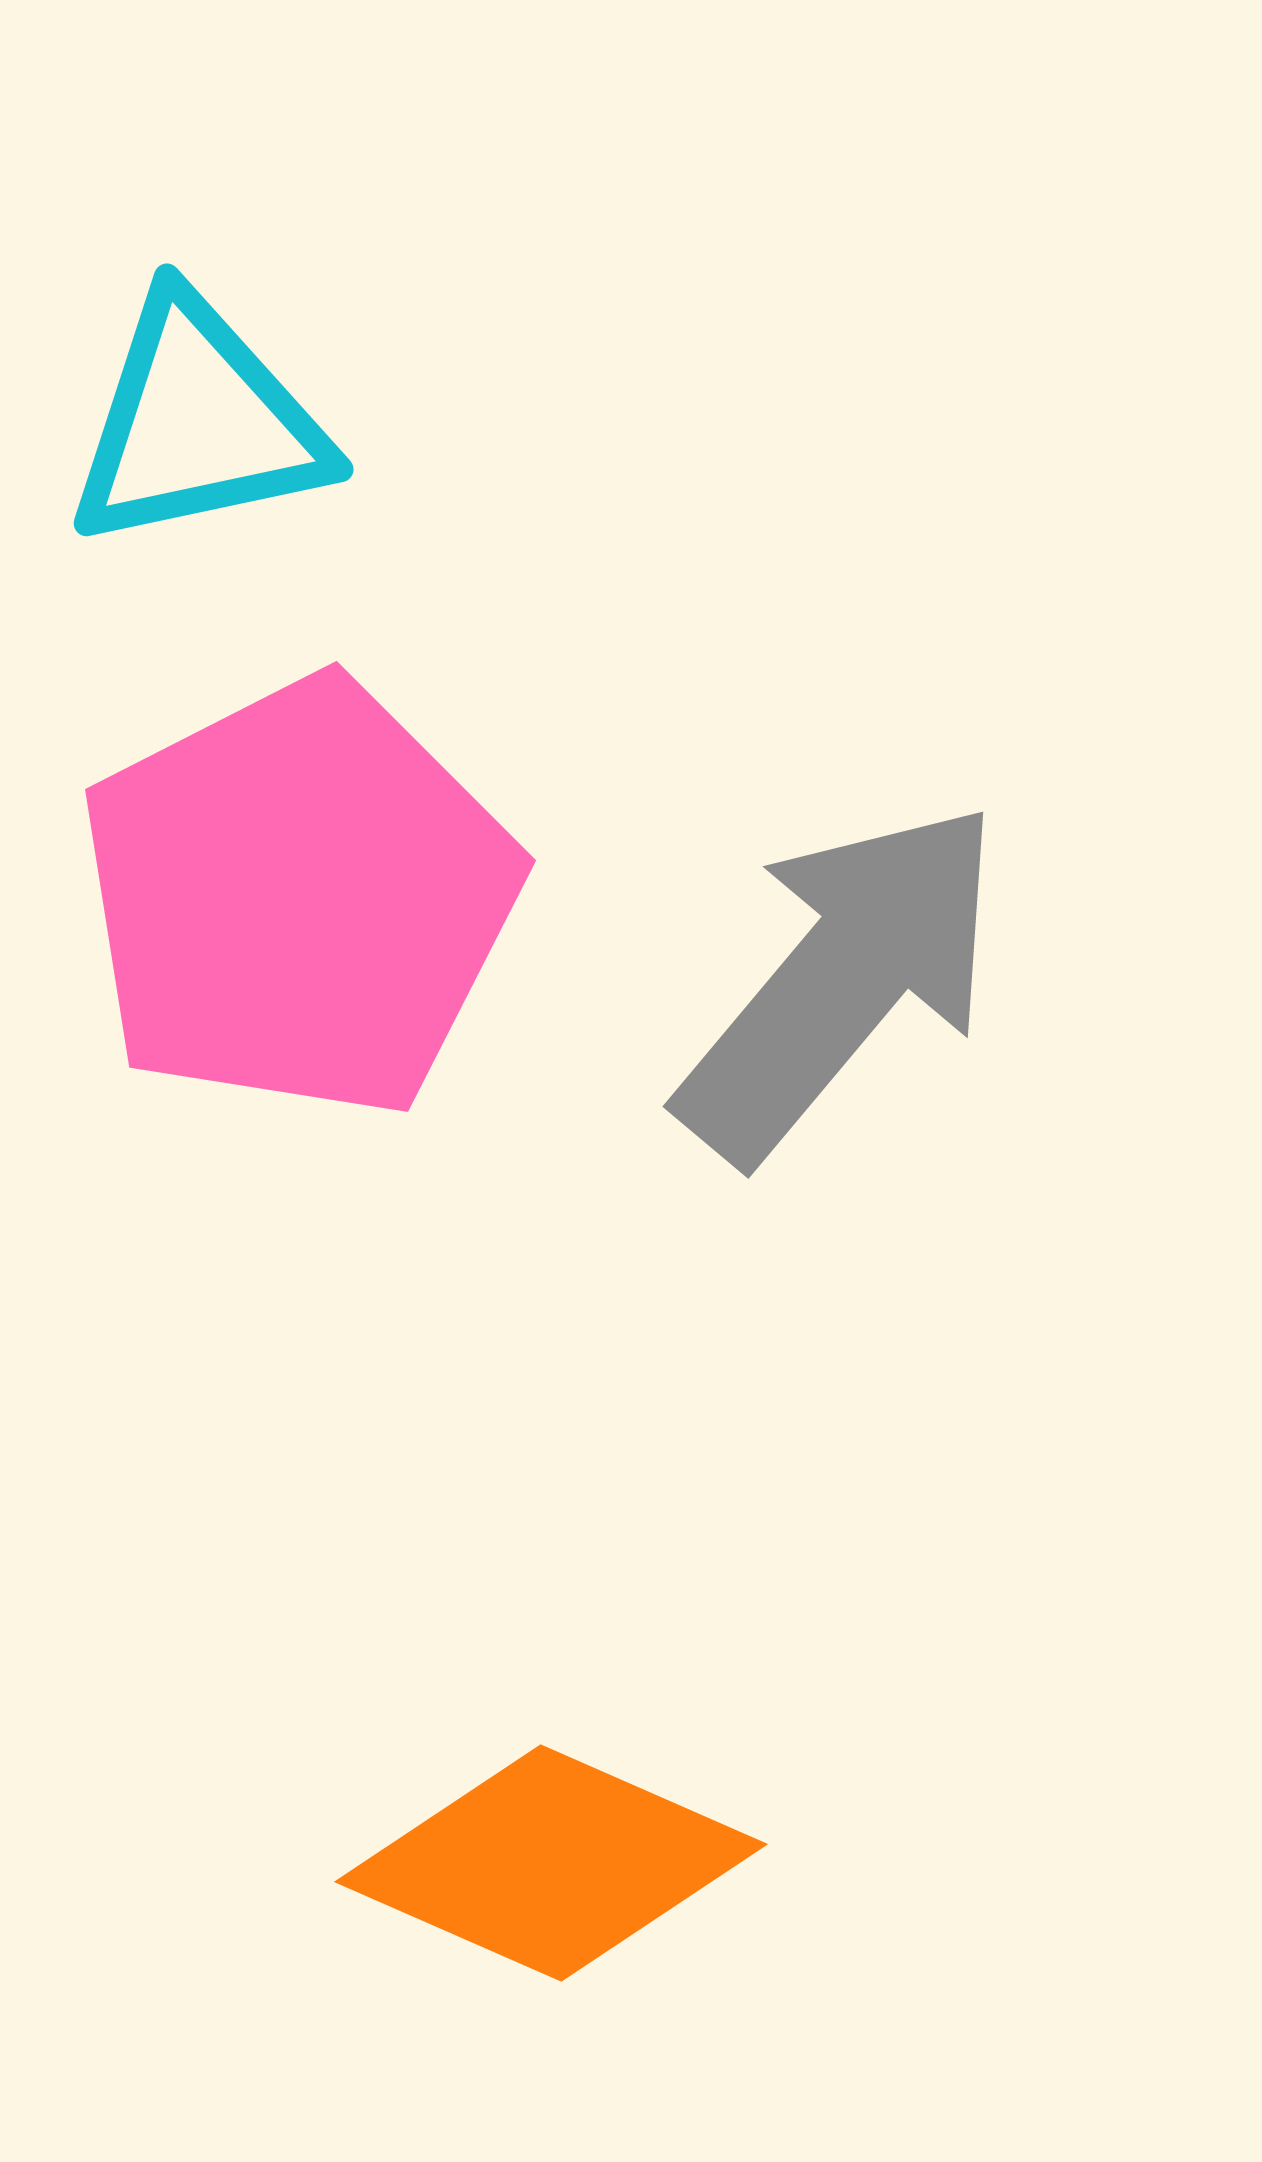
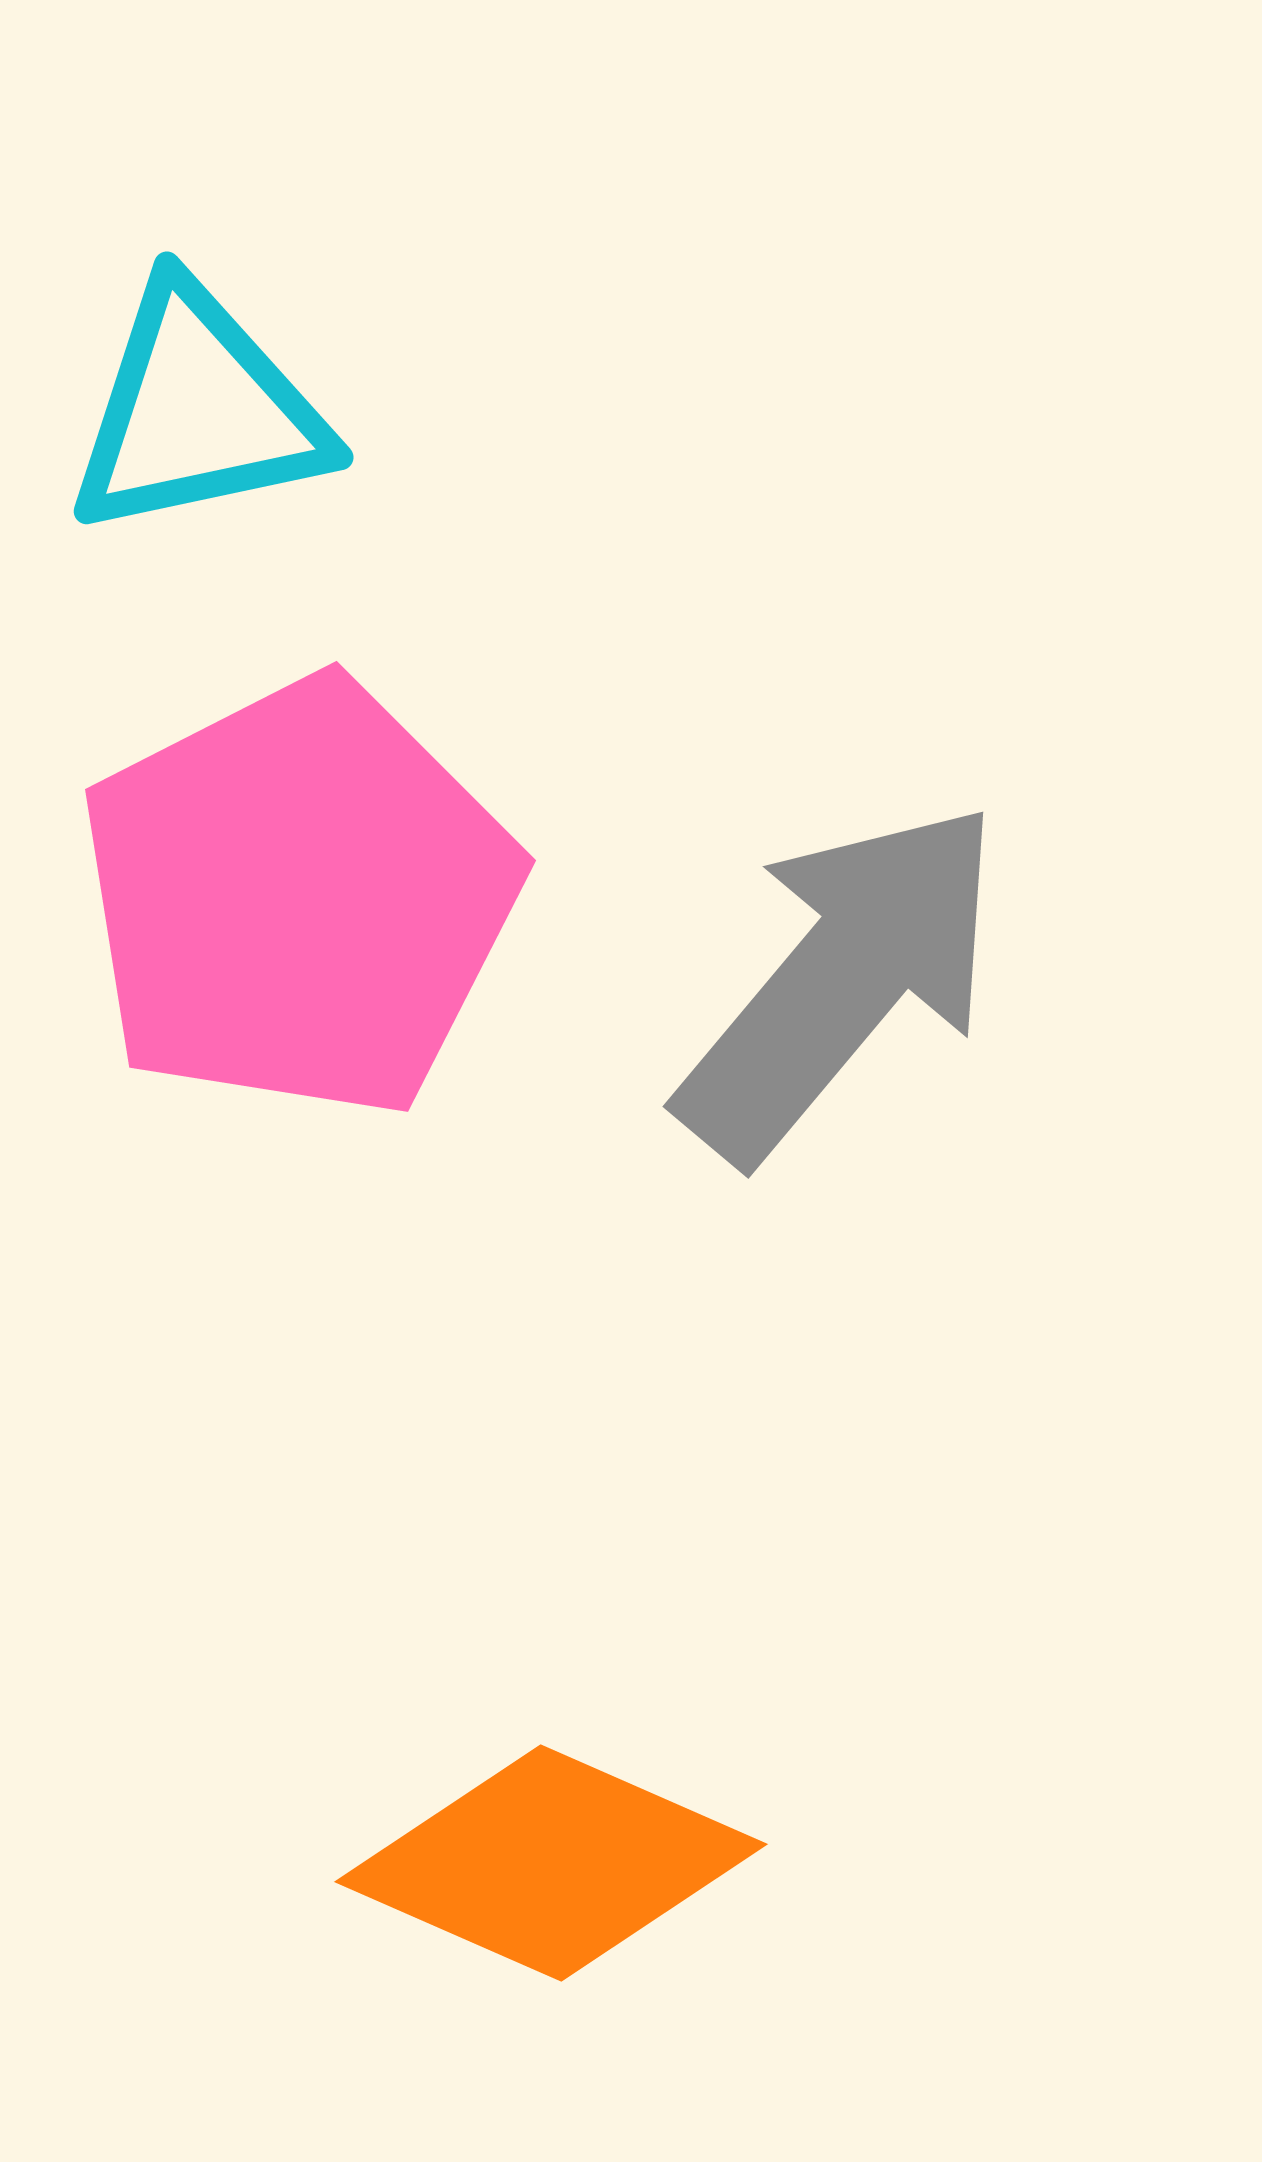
cyan triangle: moved 12 px up
